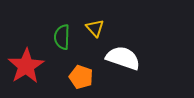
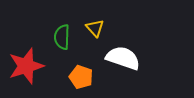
red star: rotated 15 degrees clockwise
